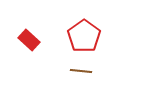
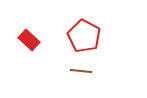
red pentagon: rotated 8 degrees counterclockwise
